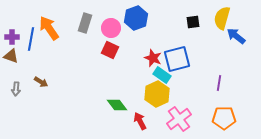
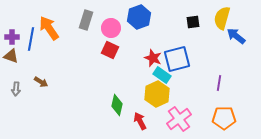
blue hexagon: moved 3 px right, 1 px up
gray rectangle: moved 1 px right, 3 px up
green diamond: rotated 50 degrees clockwise
